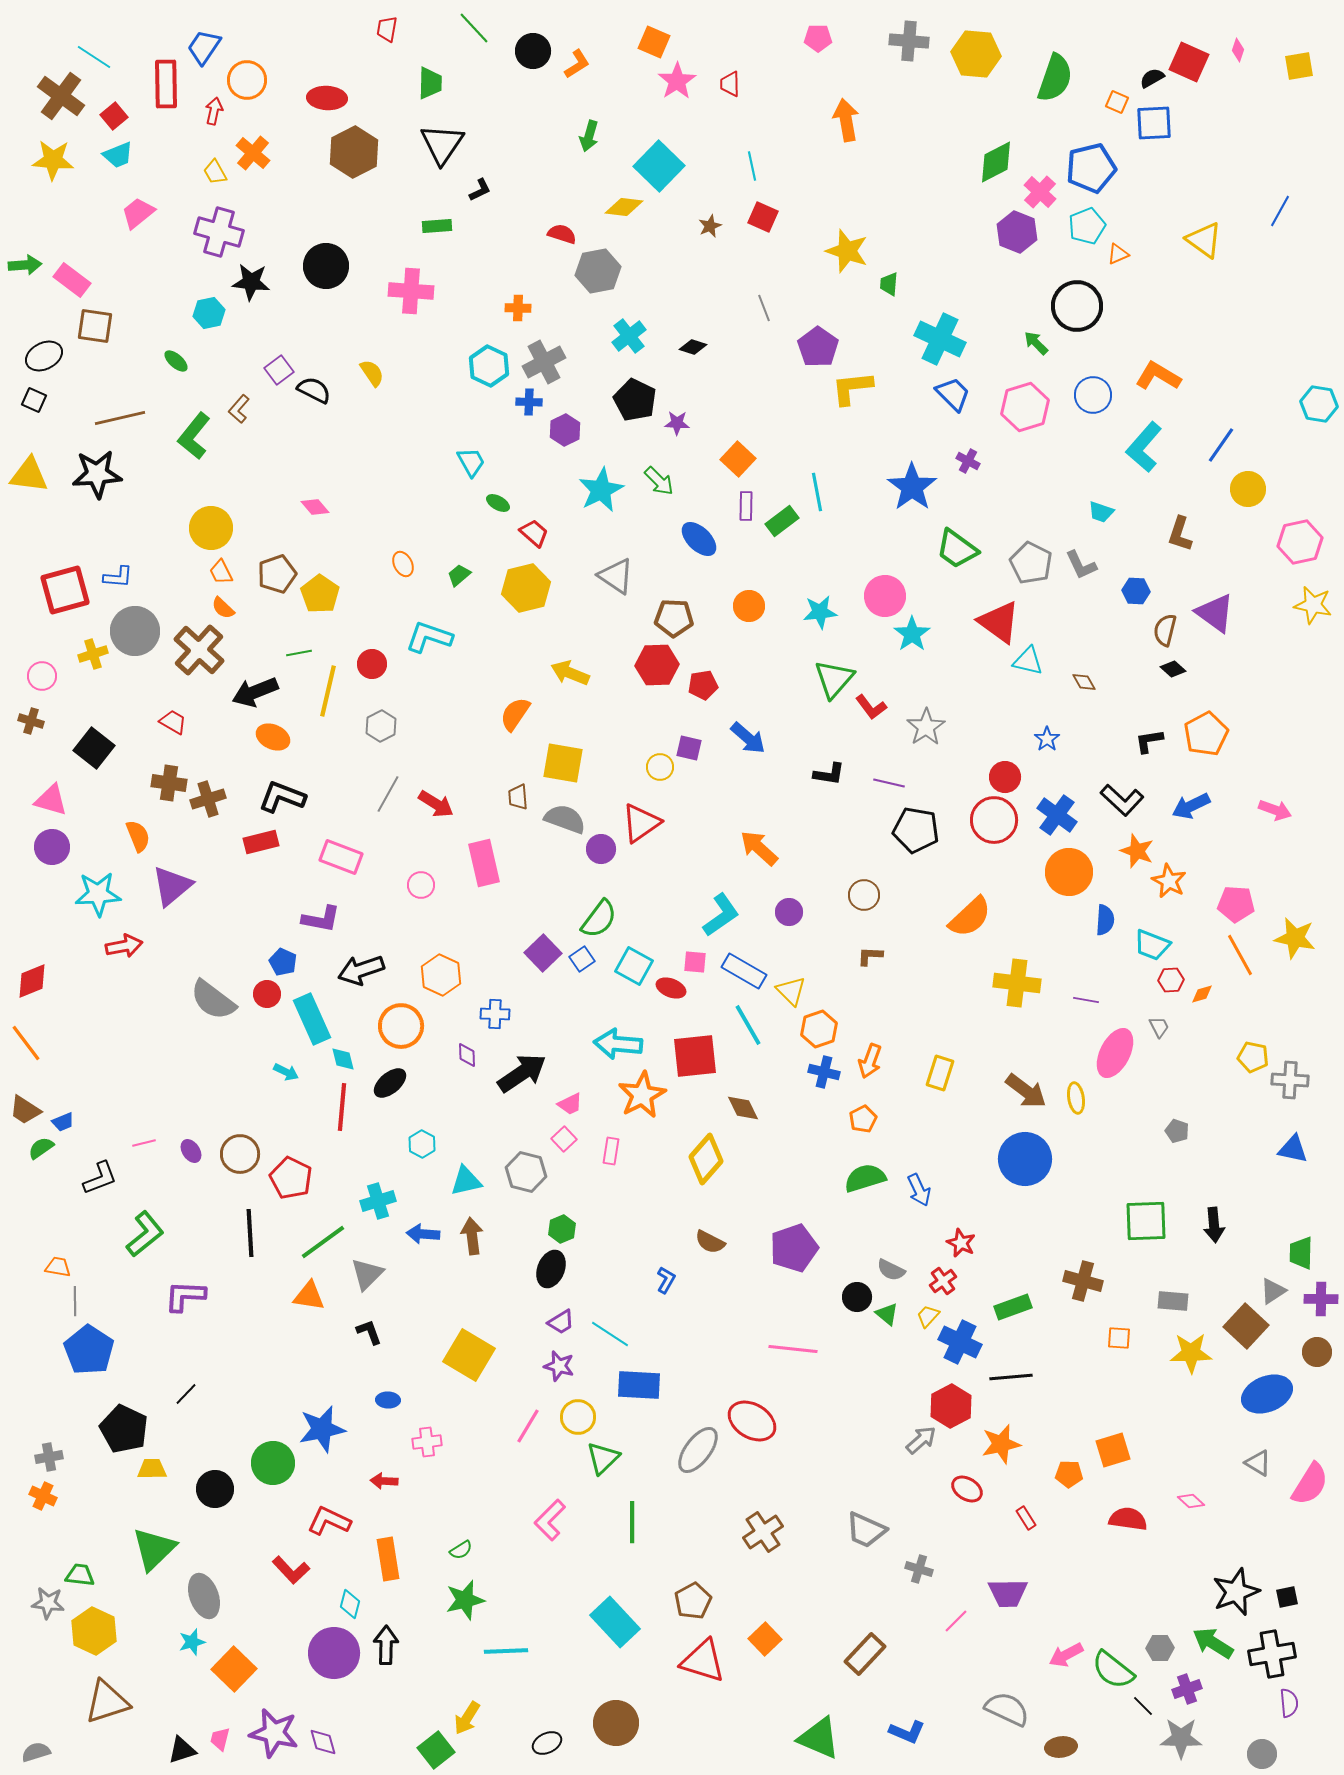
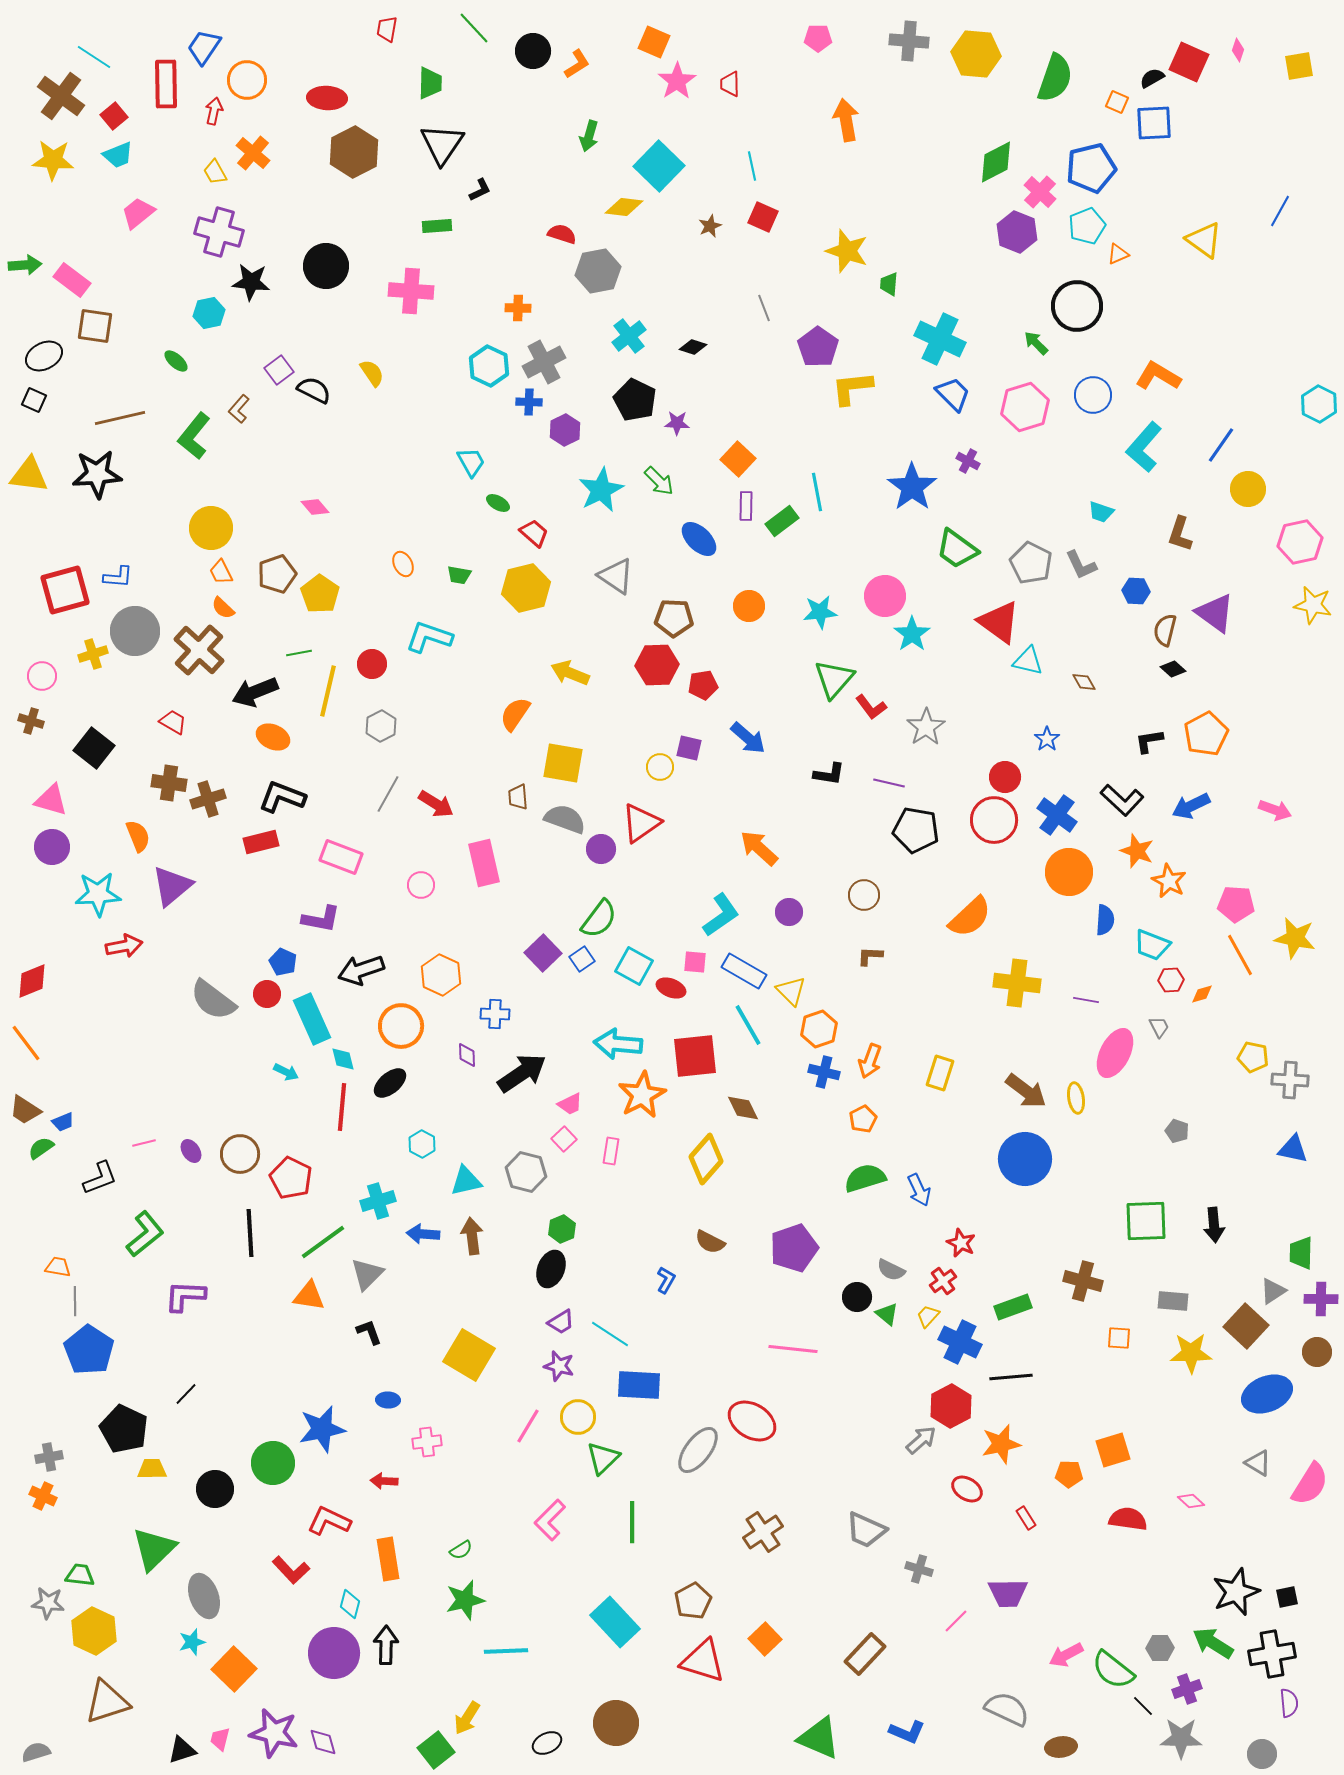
cyan hexagon at (1319, 404): rotated 18 degrees clockwise
green trapezoid at (459, 575): rotated 130 degrees counterclockwise
